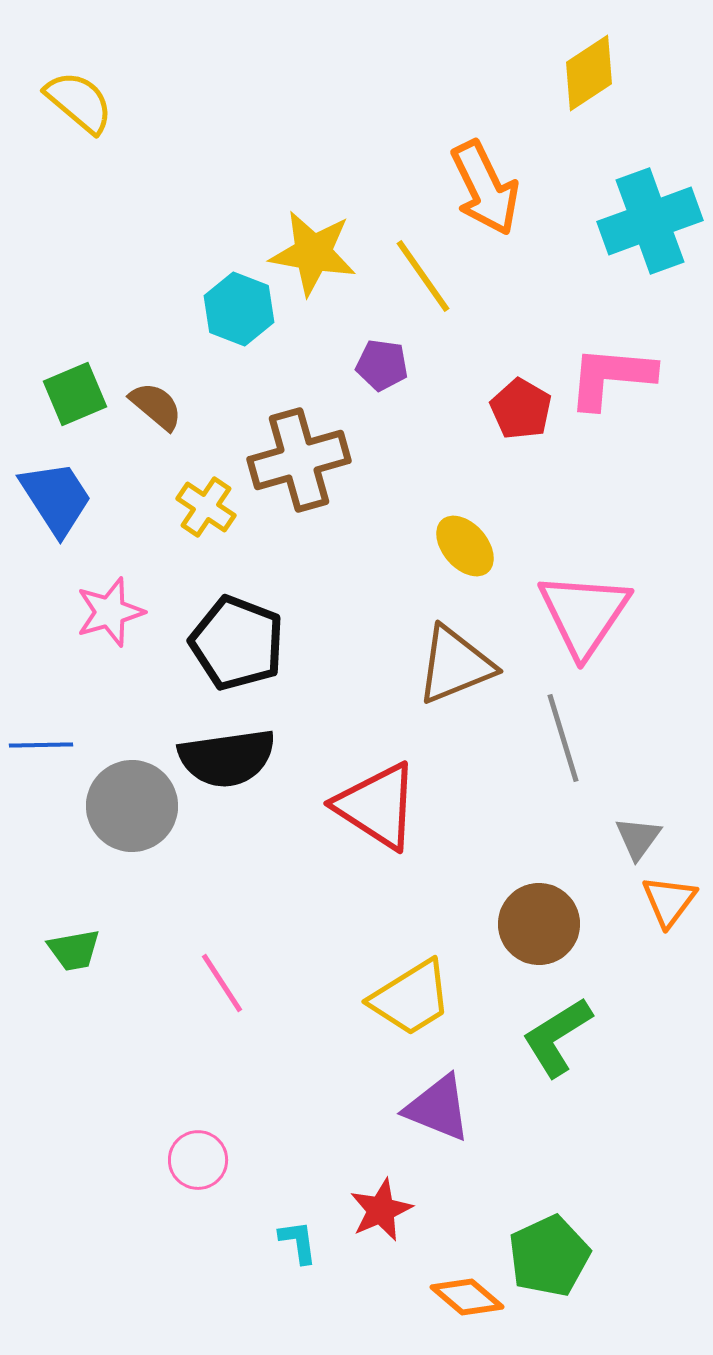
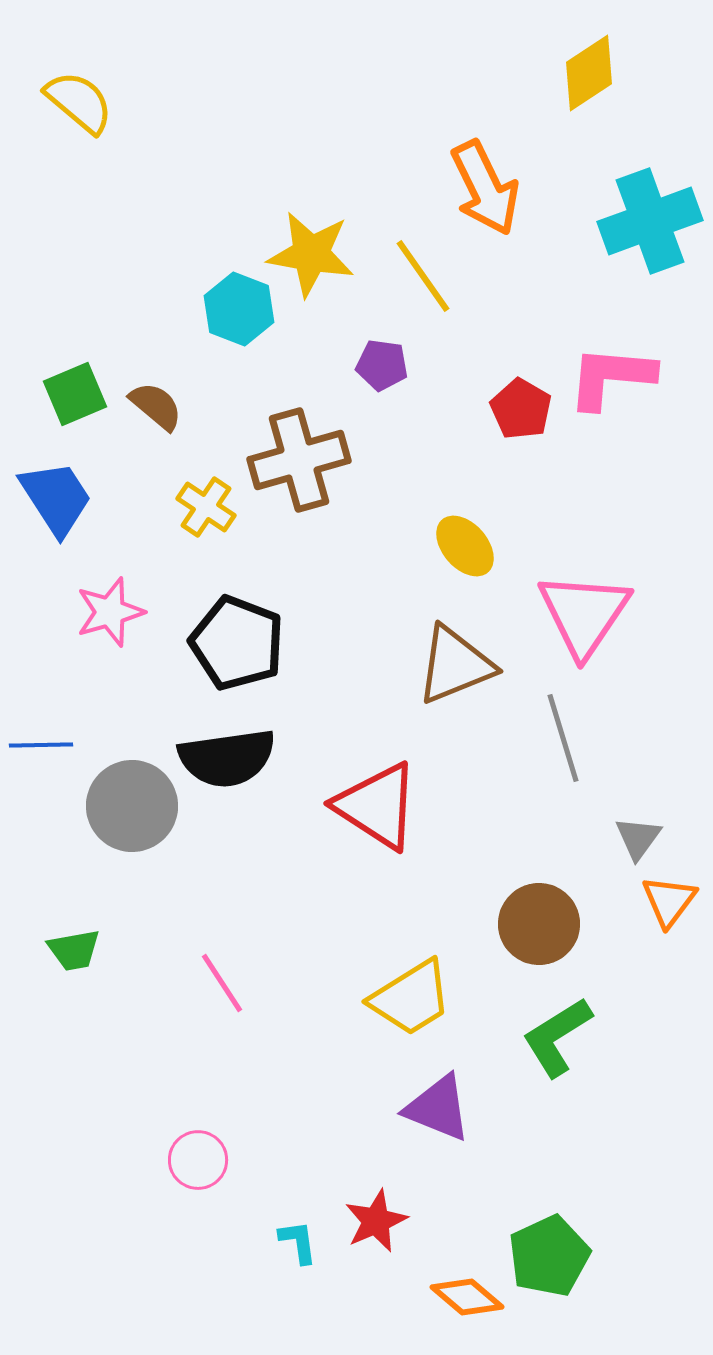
yellow star: moved 2 px left, 1 px down
red star: moved 5 px left, 11 px down
